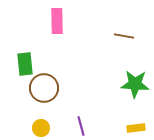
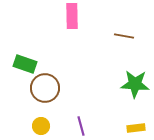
pink rectangle: moved 15 px right, 5 px up
green rectangle: rotated 65 degrees counterclockwise
brown circle: moved 1 px right
yellow circle: moved 2 px up
